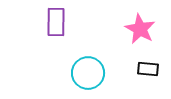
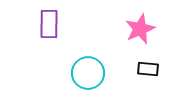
purple rectangle: moved 7 px left, 2 px down
pink star: rotated 20 degrees clockwise
